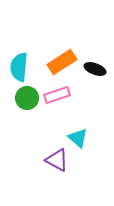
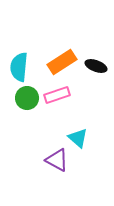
black ellipse: moved 1 px right, 3 px up
